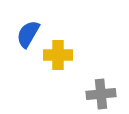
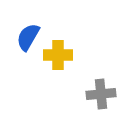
blue semicircle: moved 3 px down
